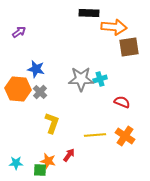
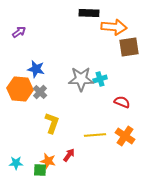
orange hexagon: moved 2 px right
